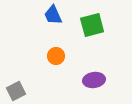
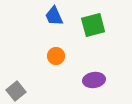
blue trapezoid: moved 1 px right, 1 px down
green square: moved 1 px right
gray square: rotated 12 degrees counterclockwise
